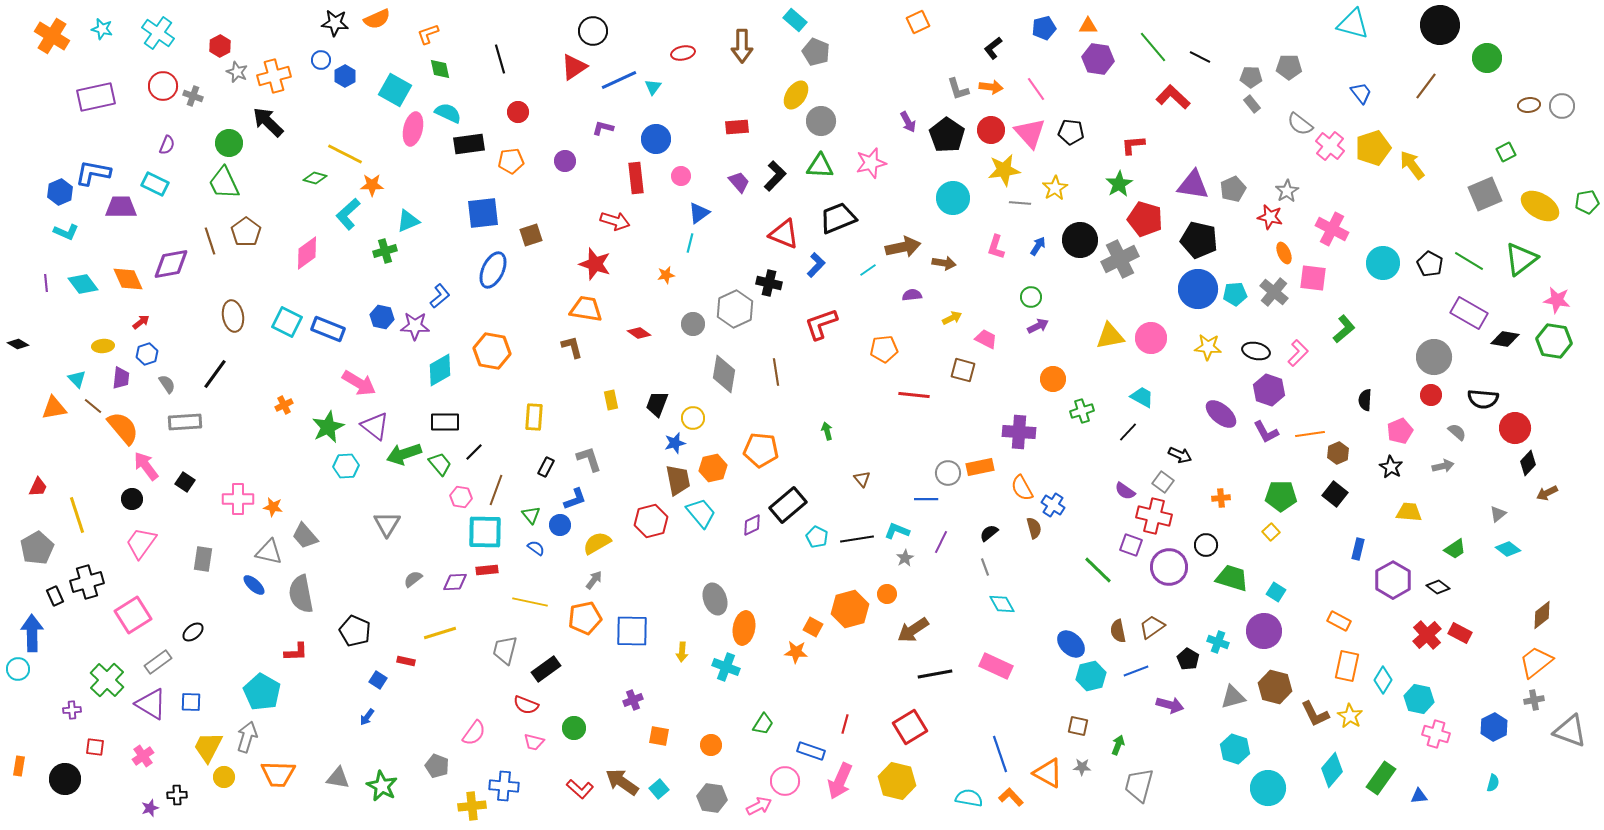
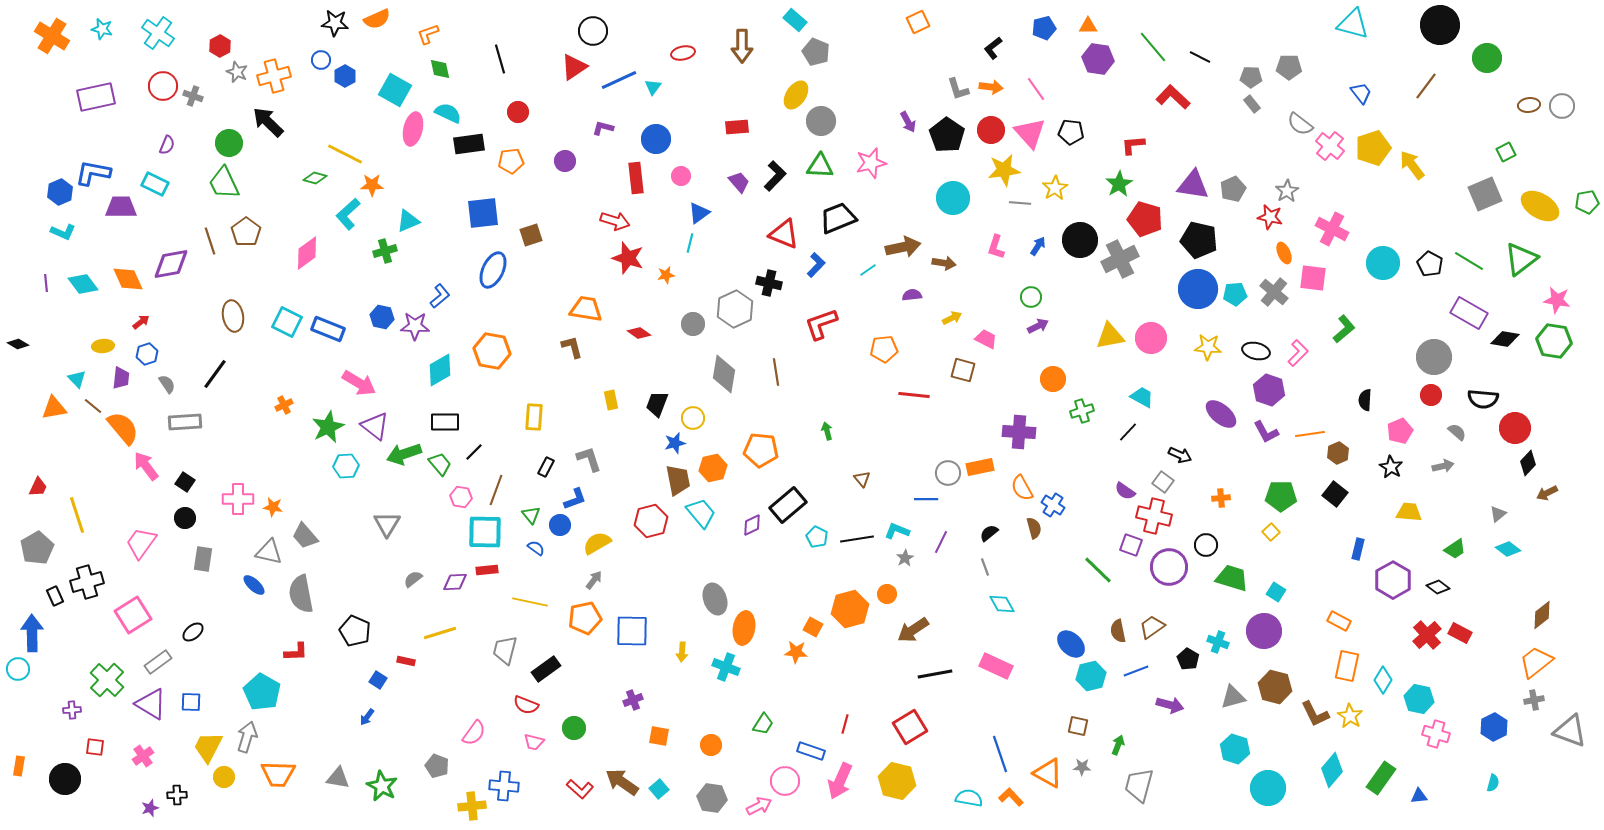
cyan L-shape at (66, 232): moved 3 px left
red star at (595, 264): moved 33 px right, 6 px up
black circle at (132, 499): moved 53 px right, 19 px down
